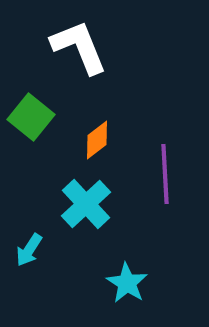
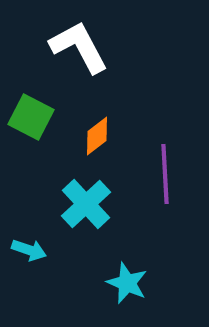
white L-shape: rotated 6 degrees counterclockwise
green square: rotated 12 degrees counterclockwise
orange diamond: moved 4 px up
cyan arrow: rotated 104 degrees counterclockwise
cyan star: rotated 9 degrees counterclockwise
